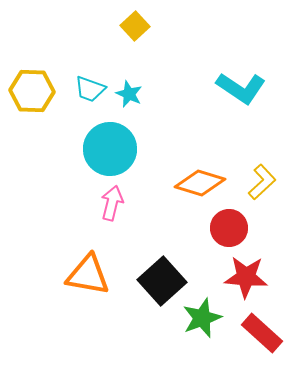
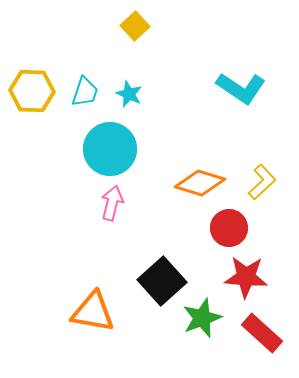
cyan trapezoid: moved 5 px left, 3 px down; rotated 92 degrees counterclockwise
orange triangle: moved 5 px right, 37 px down
